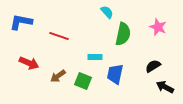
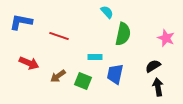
pink star: moved 8 px right, 11 px down
black arrow: moved 7 px left; rotated 54 degrees clockwise
